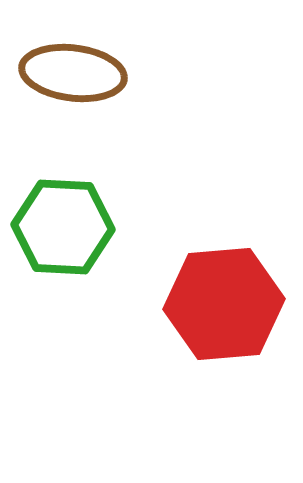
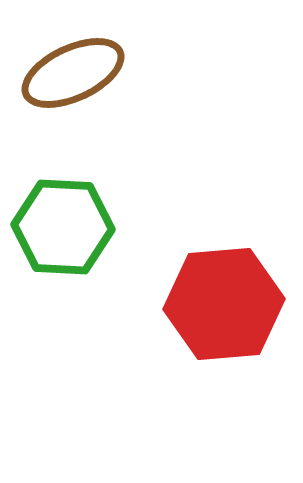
brown ellipse: rotated 32 degrees counterclockwise
